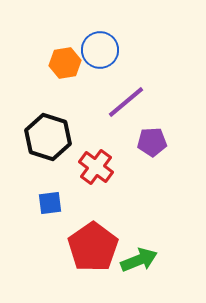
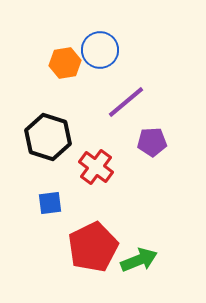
red pentagon: rotated 9 degrees clockwise
